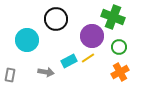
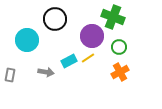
black circle: moved 1 px left
